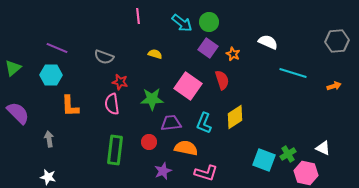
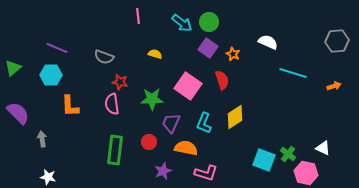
purple trapezoid: rotated 60 degrees counterclockwise
gray arrow: moved 7 px left
green cross: rotated 21 degrees counterclockwise
